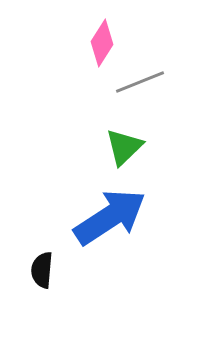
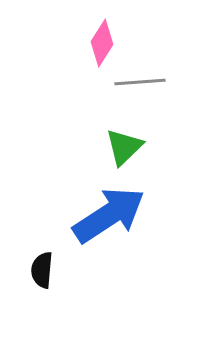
gray line: rotated 18 degrees clockwise
blue arrow: moved 1 px left, 2 px up
